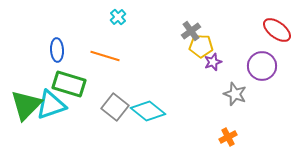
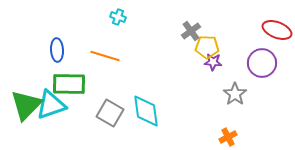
cyan cross: rotated 28 degrees counterclockwise
red ellipse: rotated 16 degrees counterclockwise
yellow pentagon: moved 6 px right, 1 px down
purple star: rotated 24 degrees clockwise
purple circle: moved 3 px up
green rectangle: rotated 16 degrees counterclockwise
gray star: rotated 15 degrees clockwise
gray square: moved 5 px left, 6 px down; rotated 8 degrees counterclockwise
cyan diamond: moved 2 px left; rotated 44 degrees clockwise
